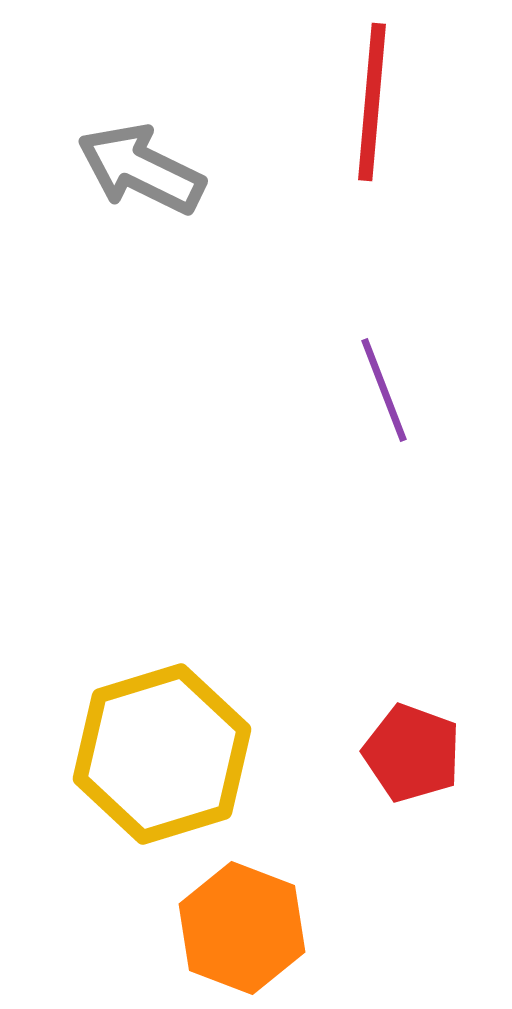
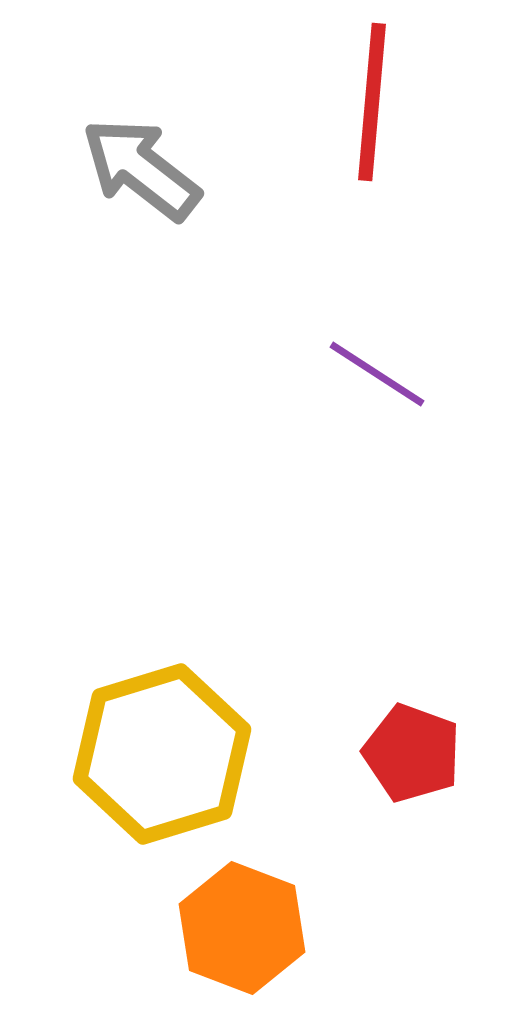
gray arrow: rotated 12 degrees clockwise
purple line: moved 7 px left, 16 px up; rotated 36 degrees counterclockwise
